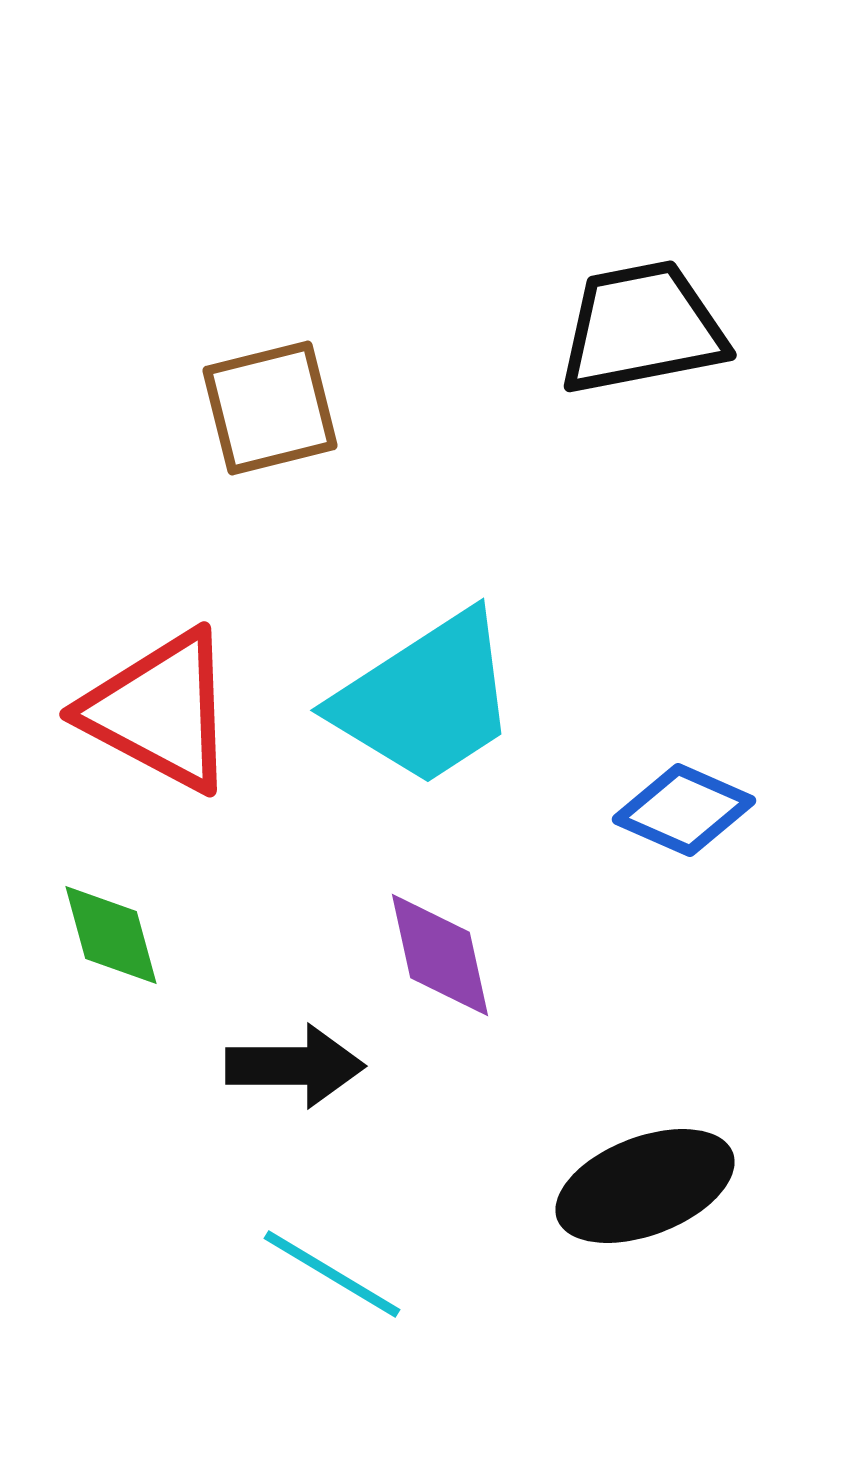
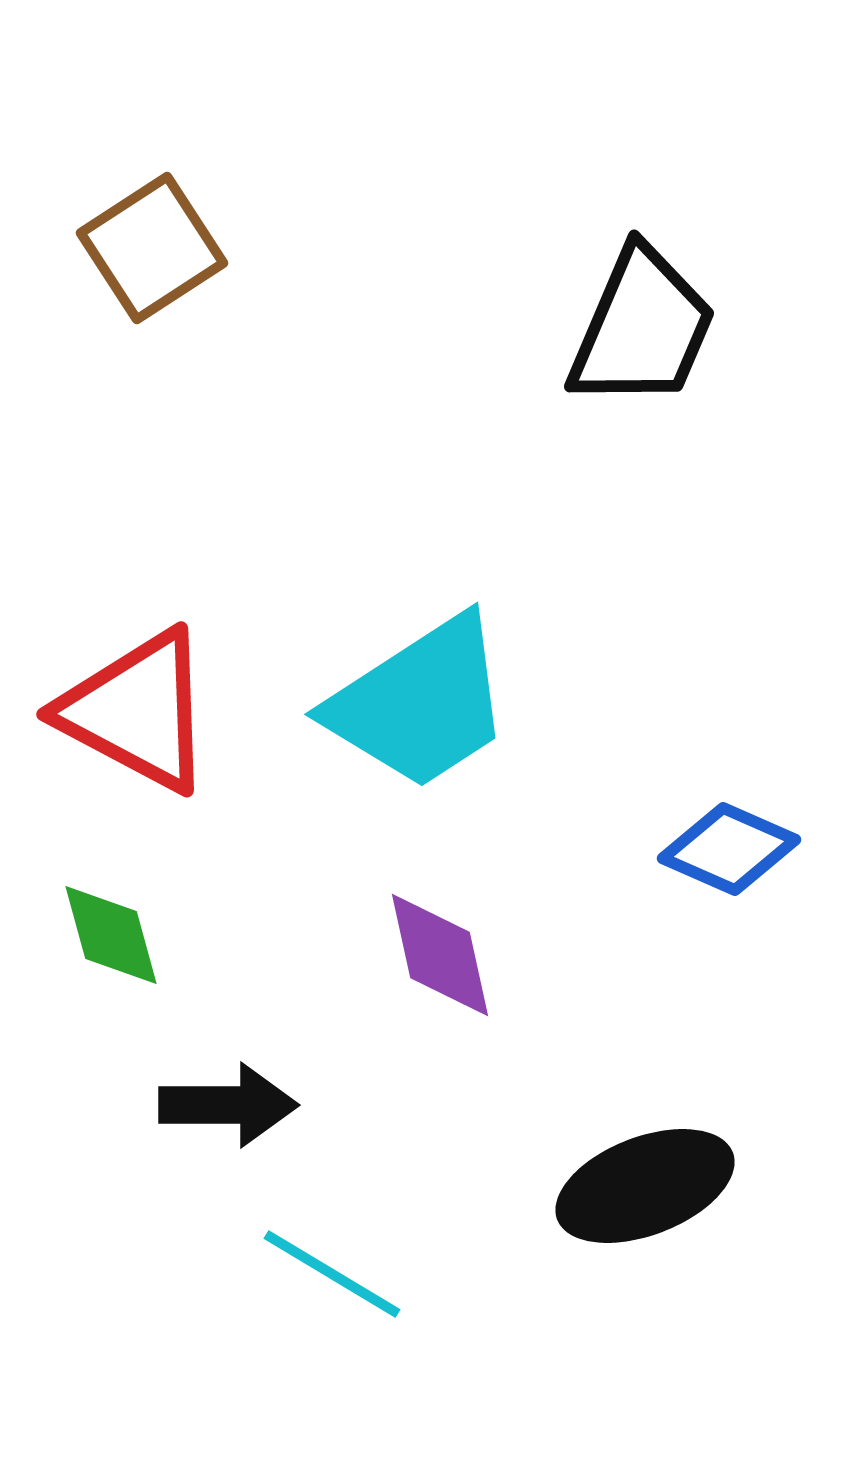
black trapezoid: rotated 124 degrees clockwise
brown square: moved 118 px left, 160 px up; rotated 19 degrees counterclockwise
cyan trapezoid: moved 6 px left, 4 px down
red triangle: moved 23 px left
blue diamond: moved 45 px right, 39 px down
black arrow: moved 67 px left, 39 px down
